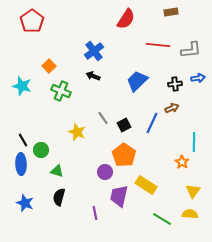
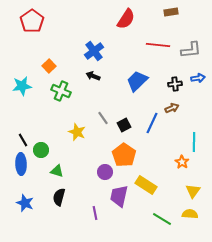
cyan star: rotated 24 degrees counterclockwise
